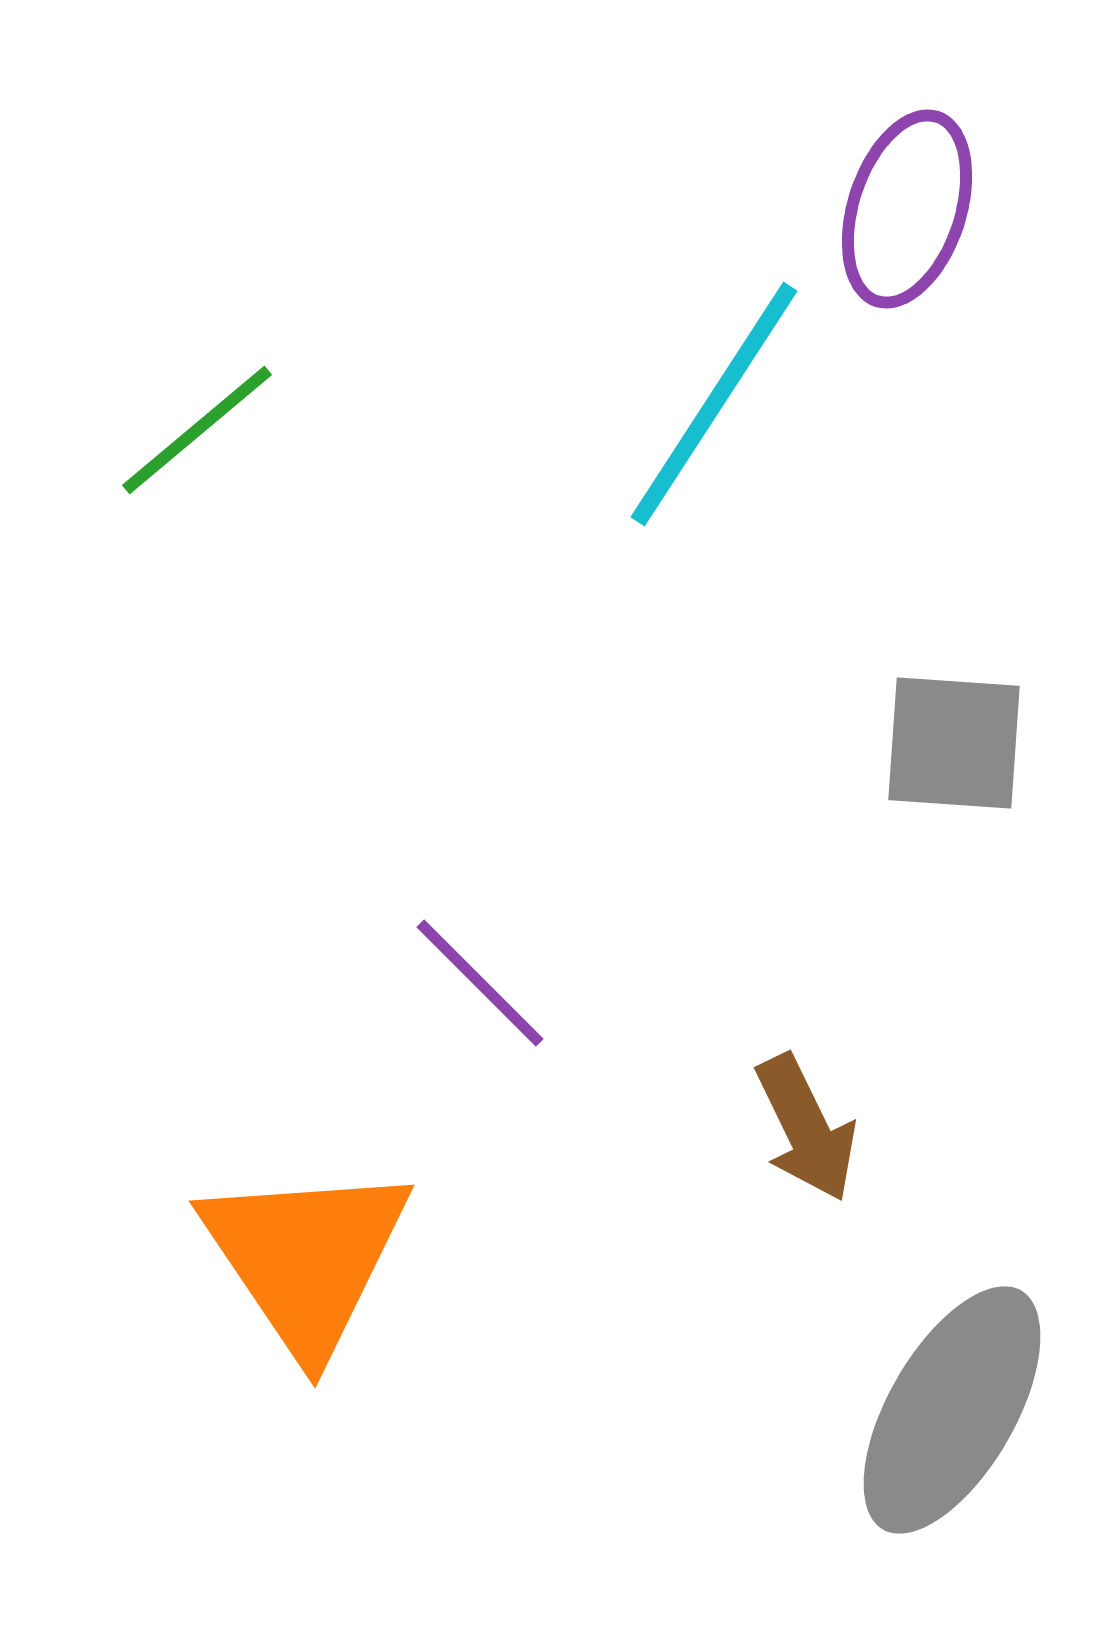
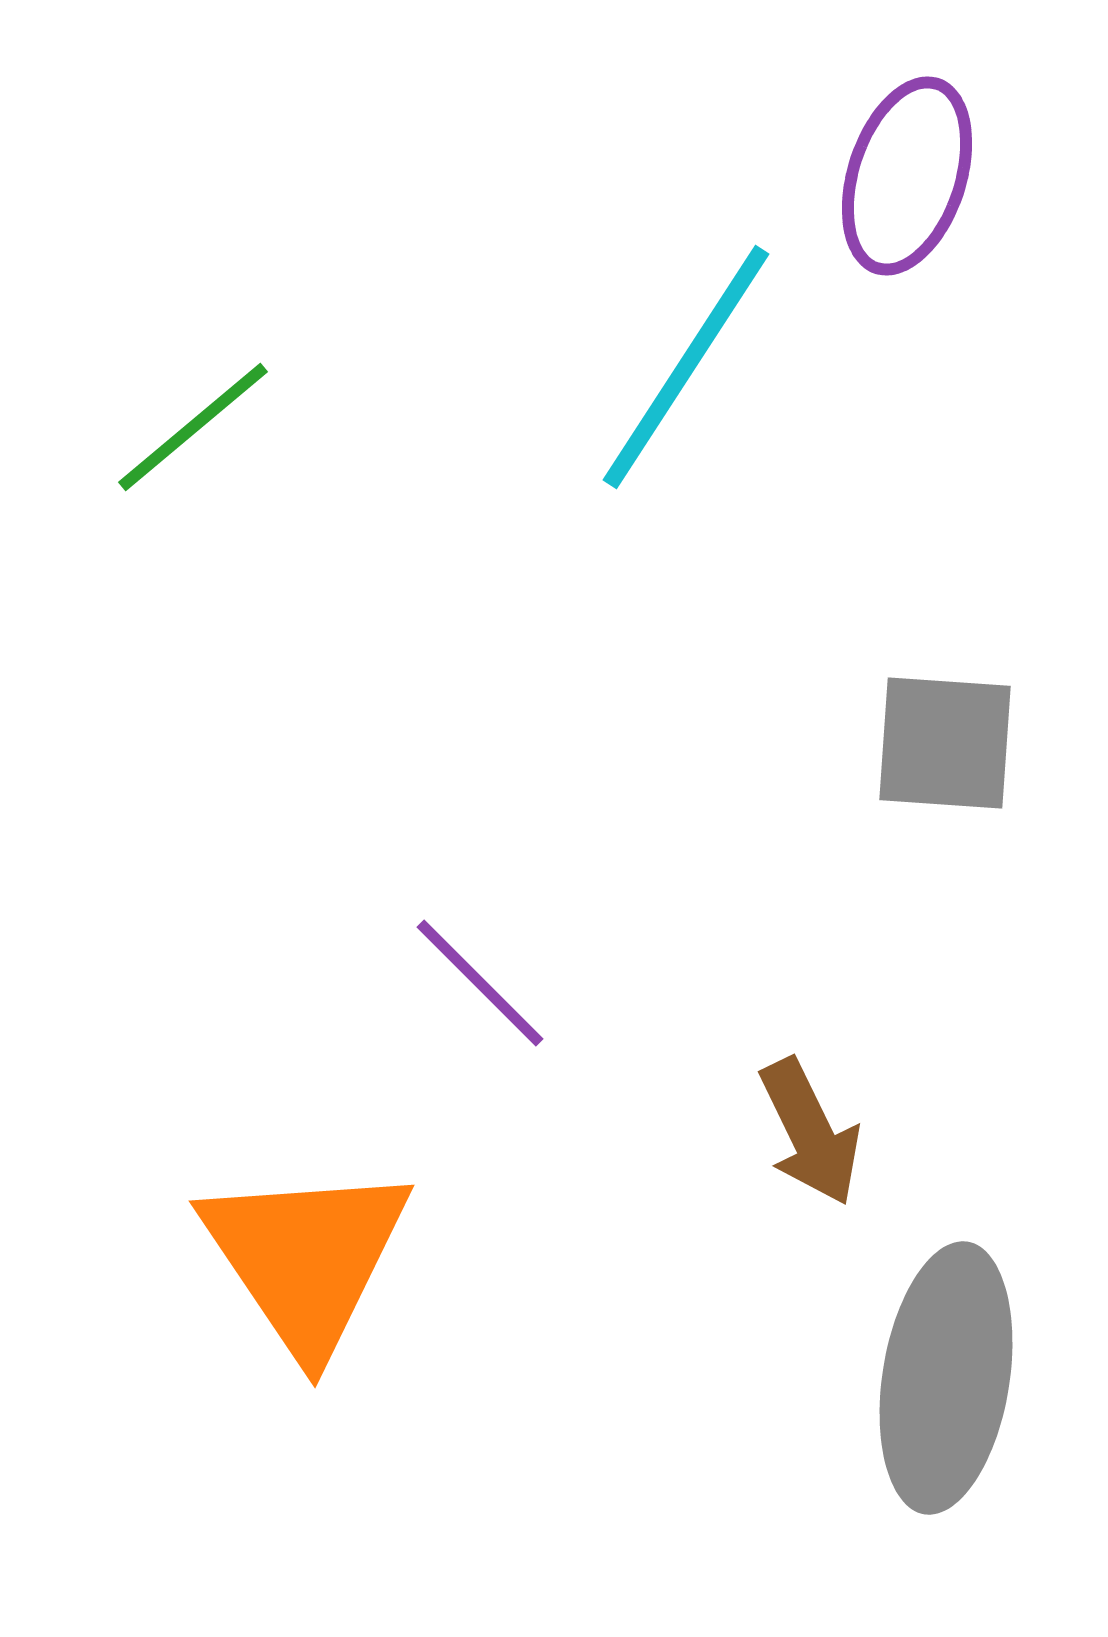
purple ellipse: moved 33 px up
cyan line: moved 28 px left, 37 px up
green line: moved 4 px left, 3 px up
gray square: moved 9 px left
brown arrow: moved 4 px right, 4 px down
gray ellipse: moved 6 px left, 32 px up; rotated 21 degrees counterclockwise
